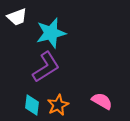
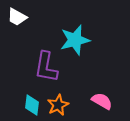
white trapezoid: rotated 50 degrees clockwise
cyan star: moved 24 px right, 7 px down
purple L-shape: rotated 132 degrees clockwise
